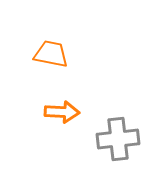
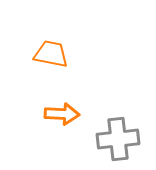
orange arrow: moved 2 px down
